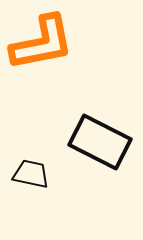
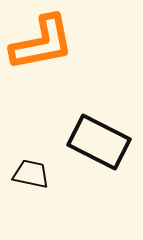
black rectangle: moved 1 px left
